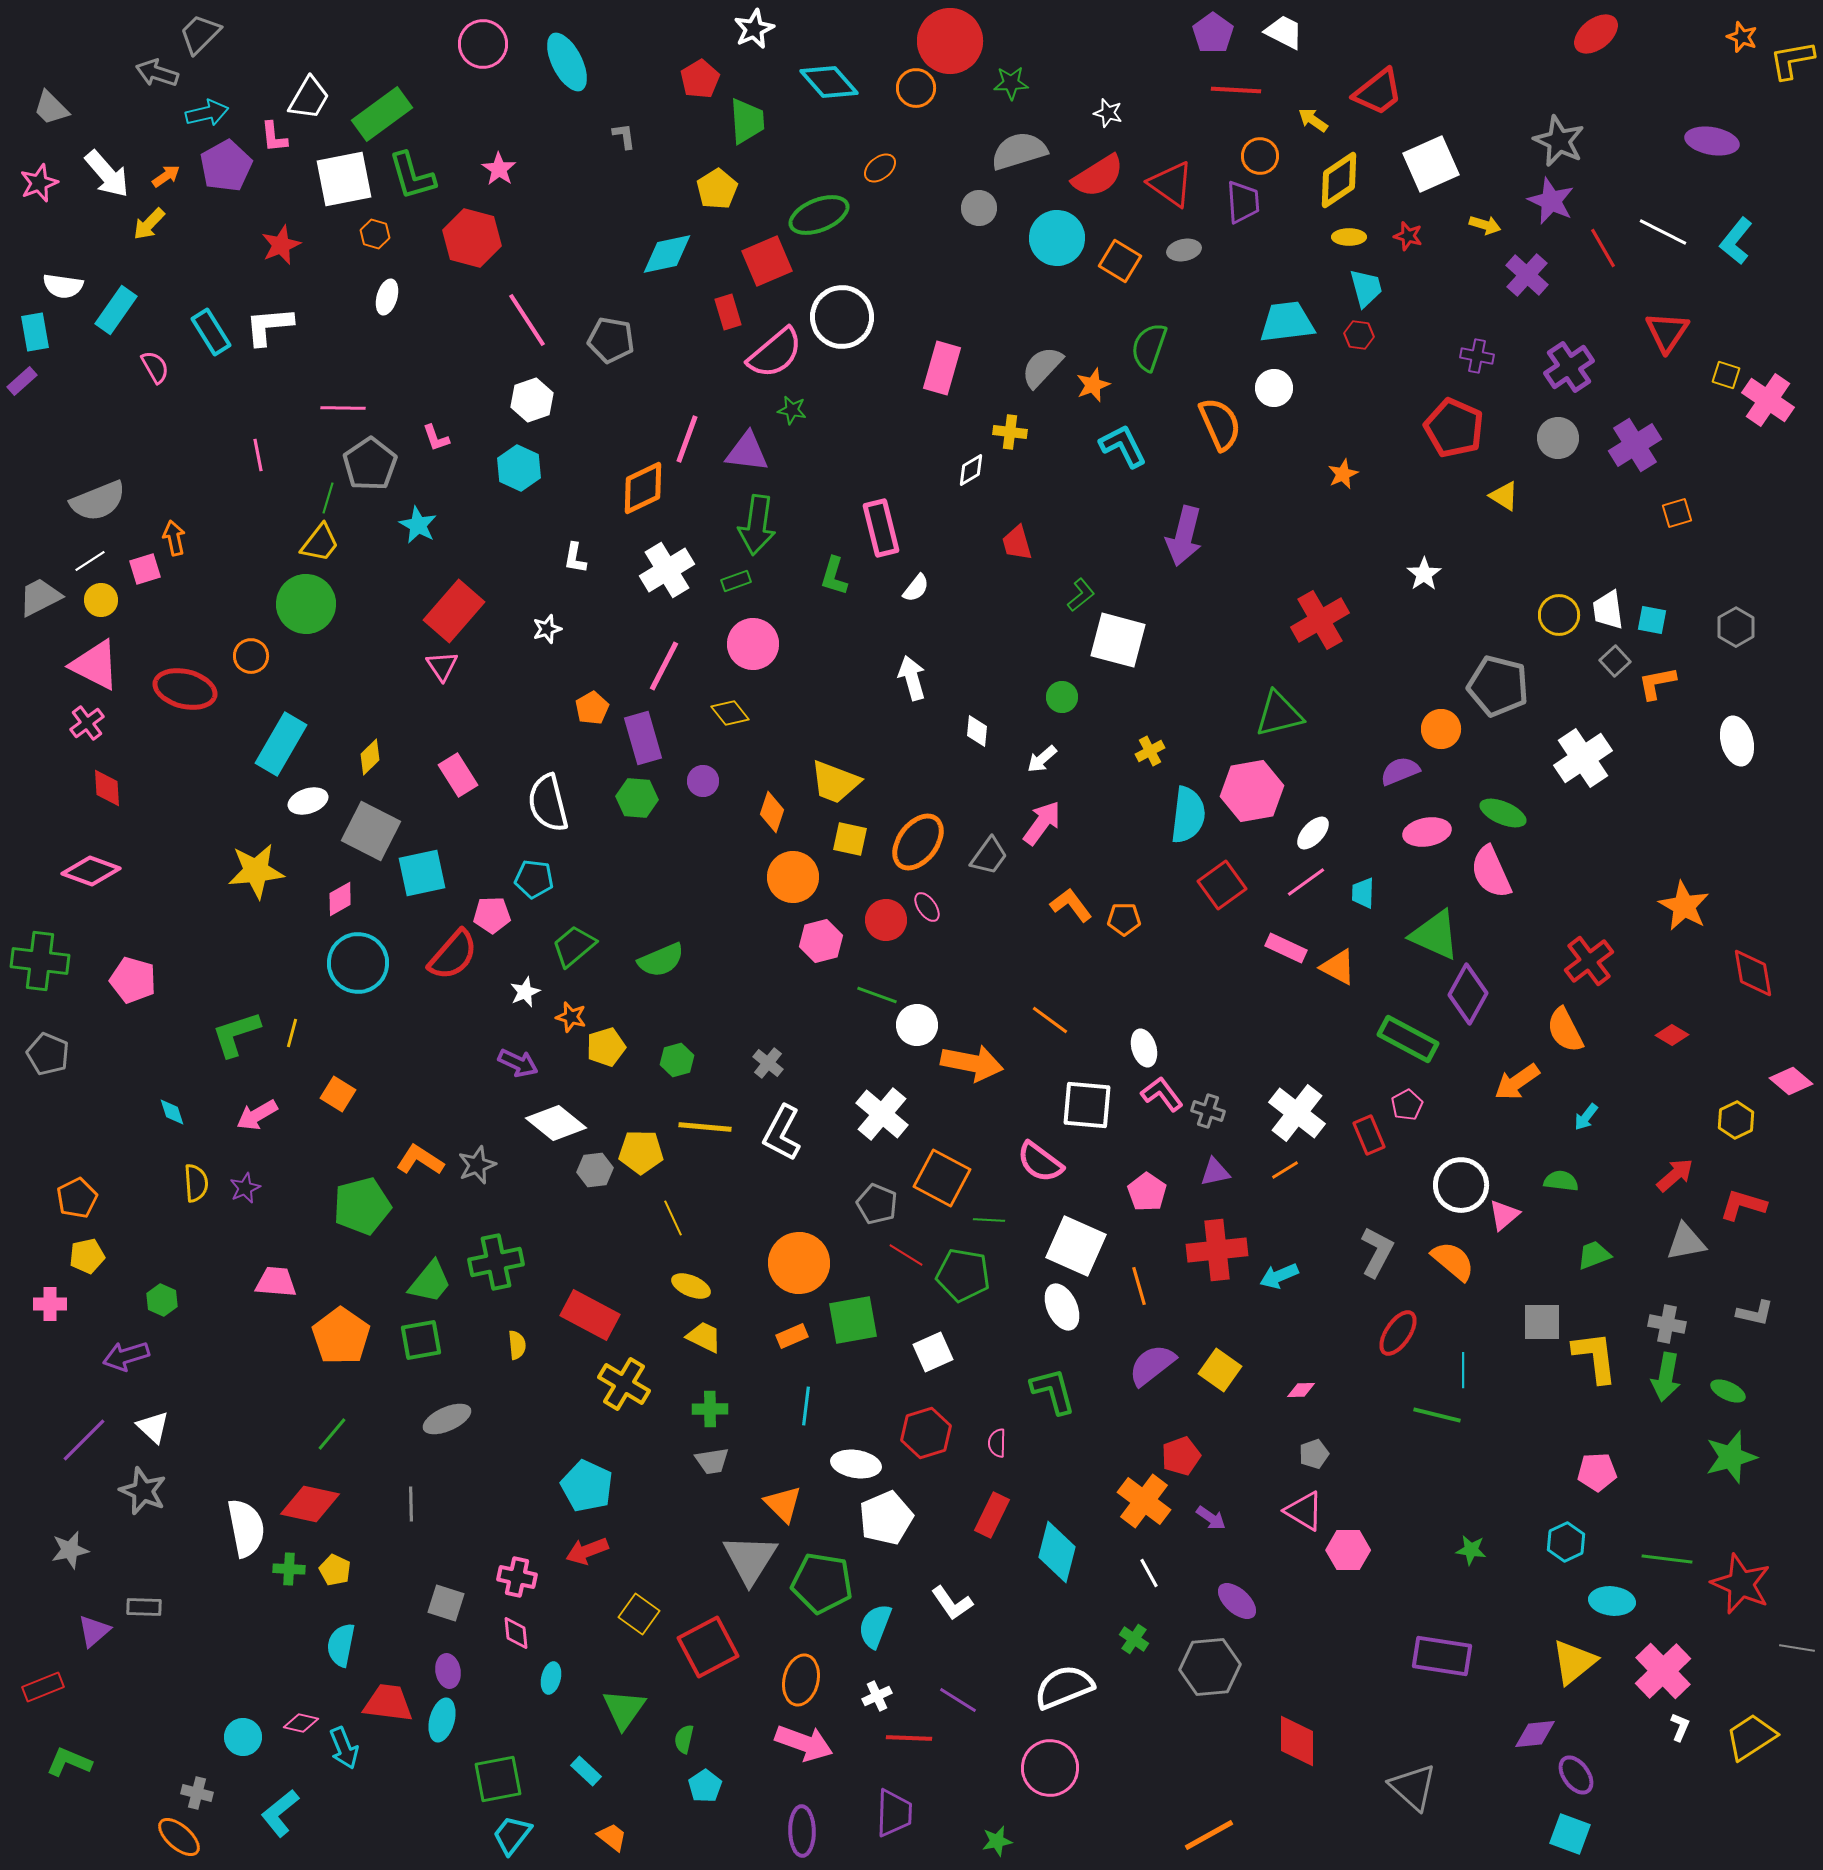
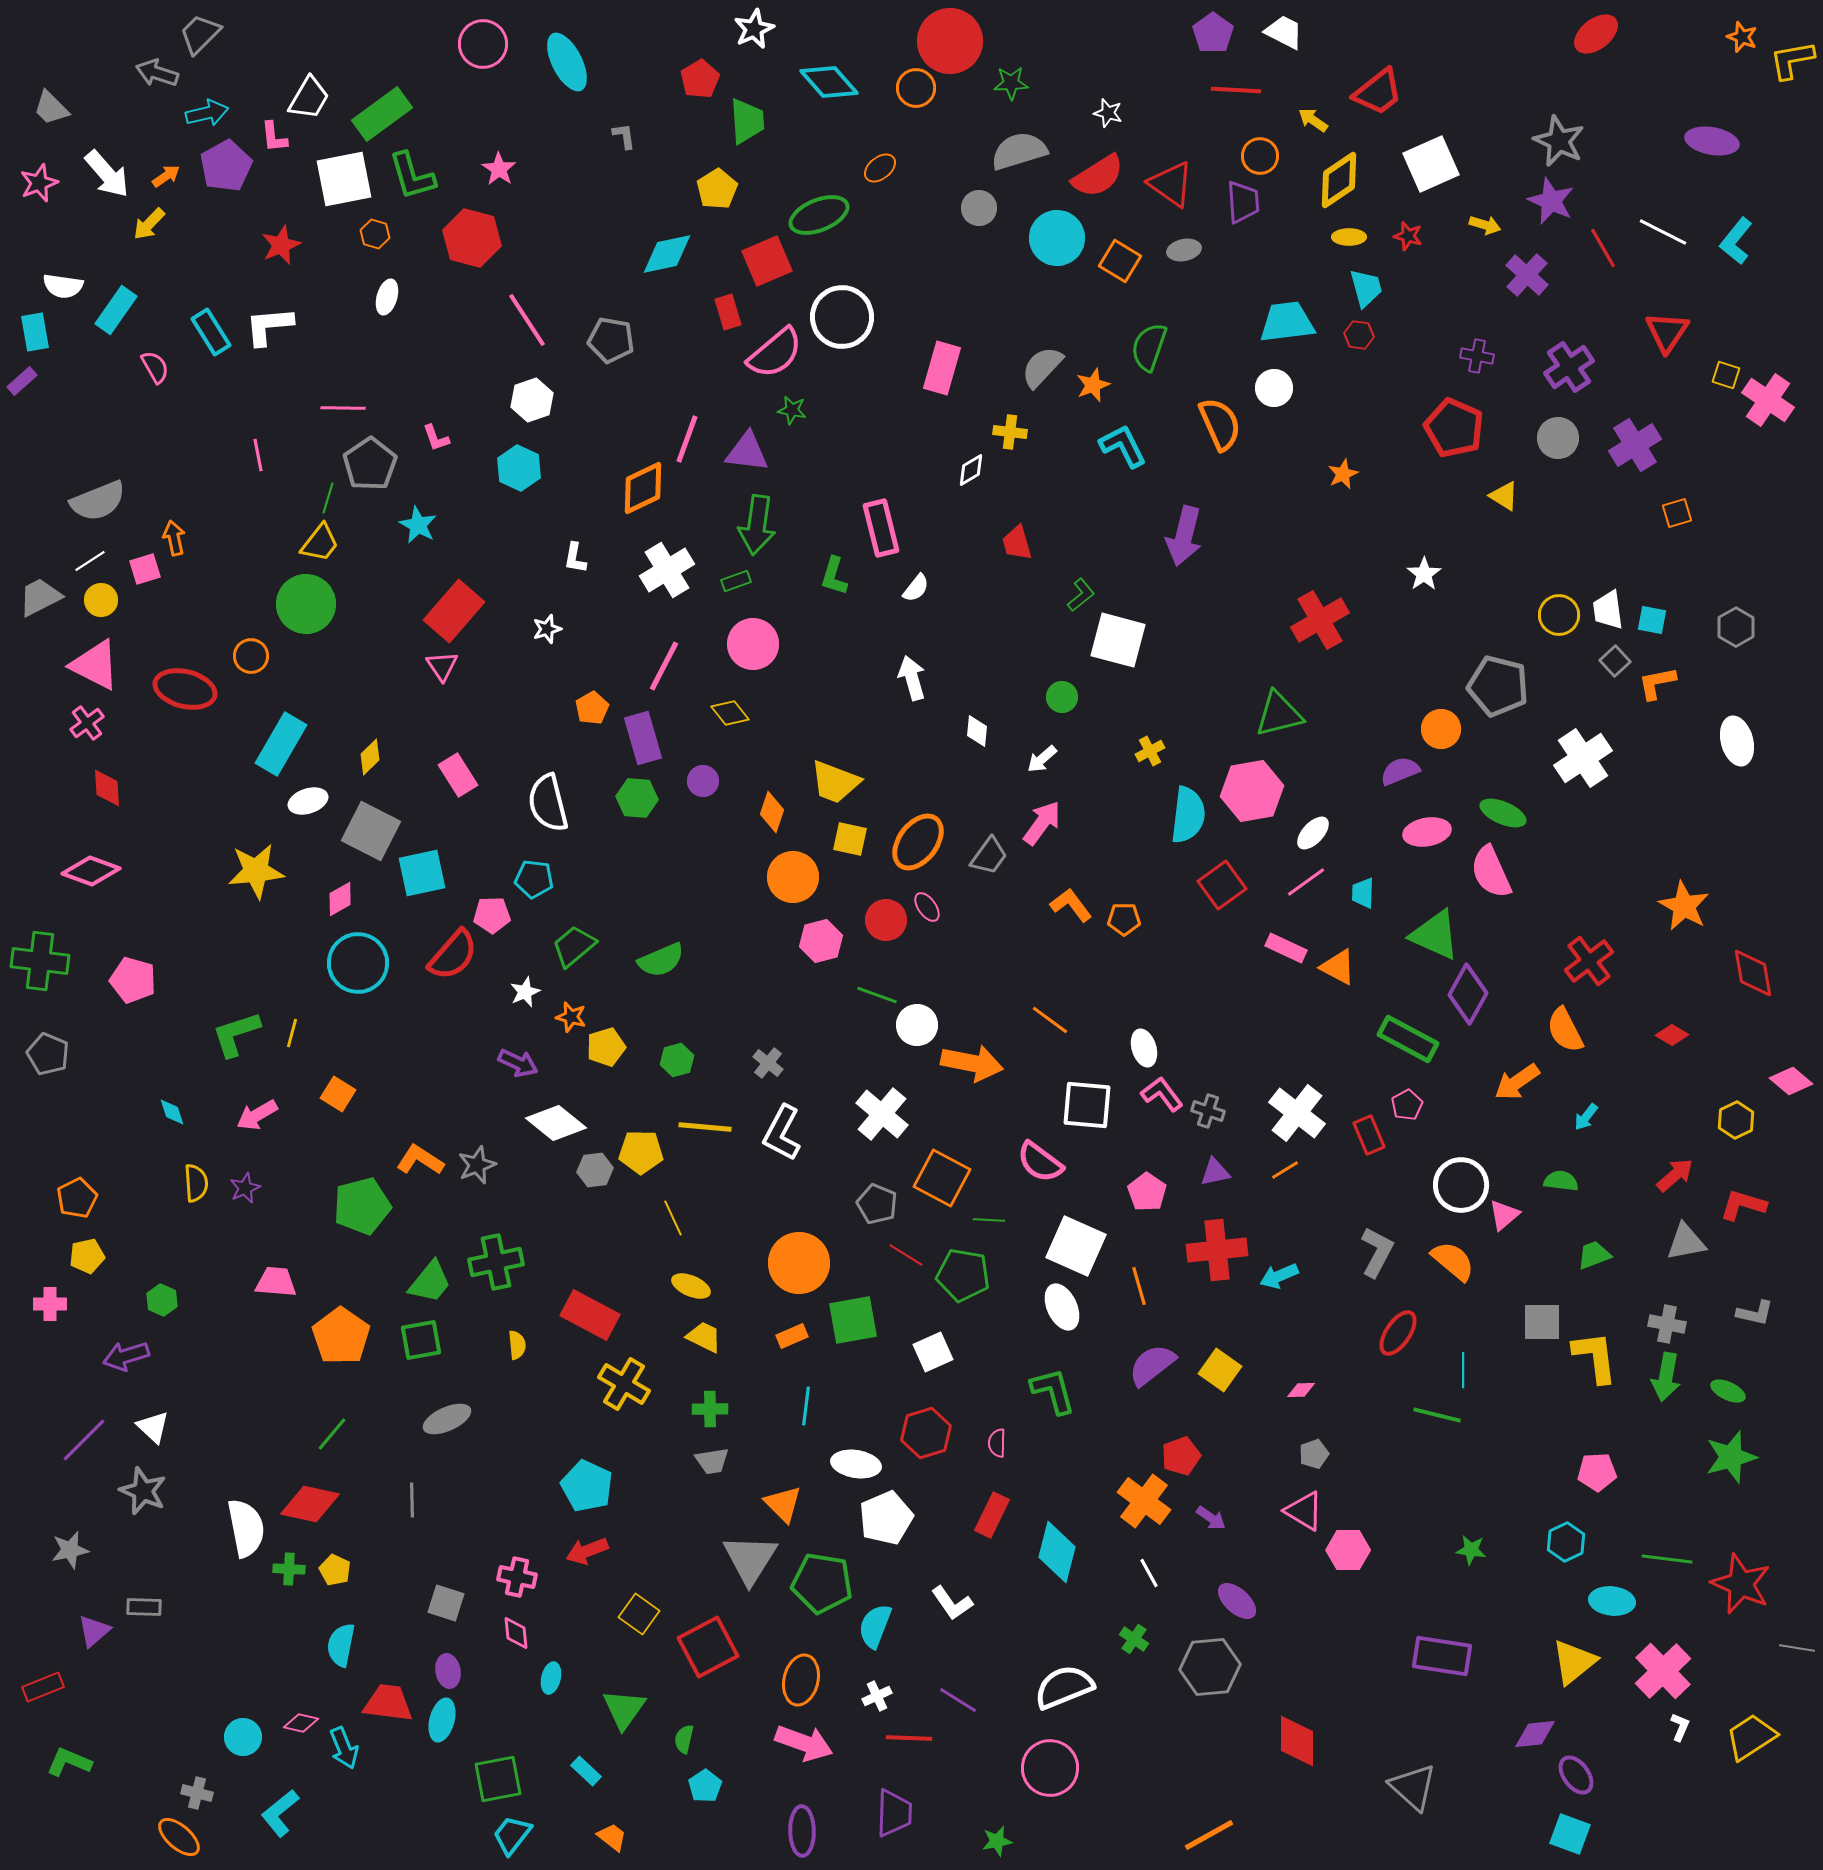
gray line at (411, 1504): moved 1 px right, 4 px up
